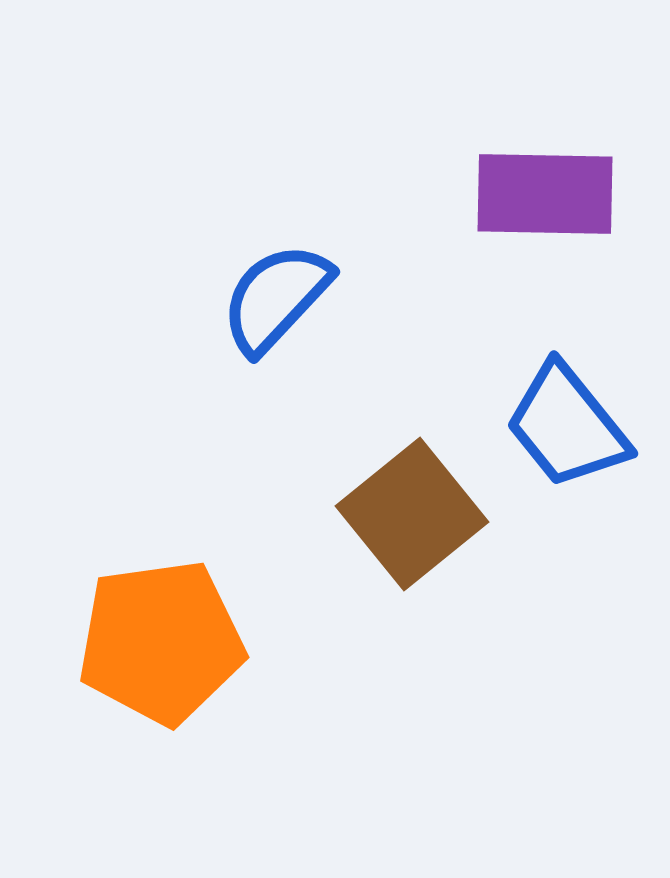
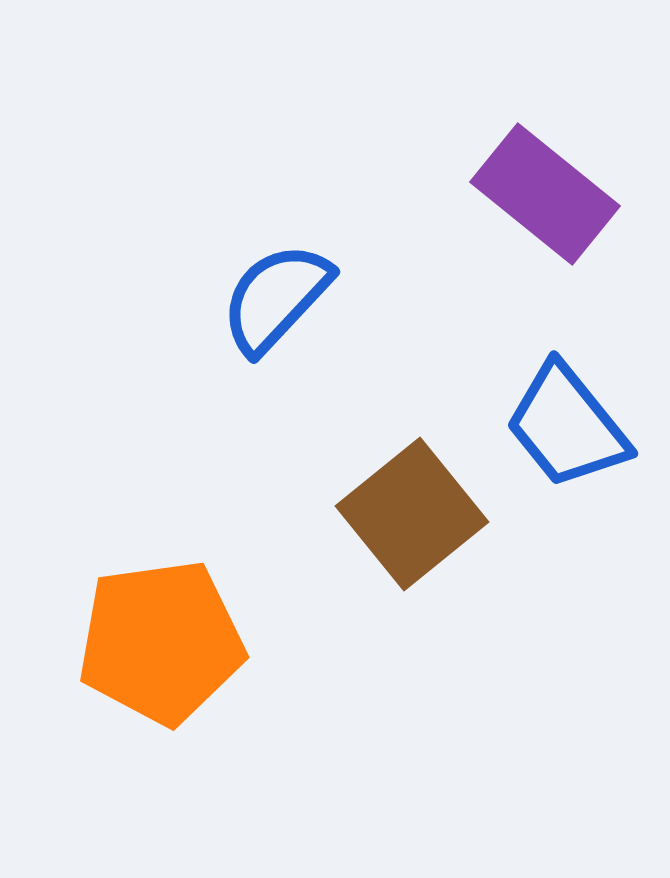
purple rectangle: rotated 38 degrees clockwise
